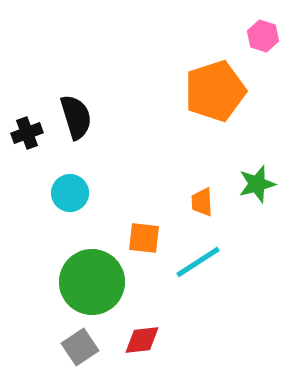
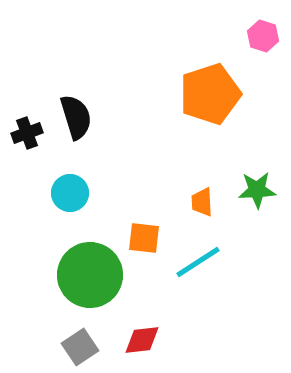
orange pentagon: moved 5 px left, 3 px down
green star: moved 6 px down; rotated 12 degrees clockwise
green circle: moved 2 px left, 7 px up
